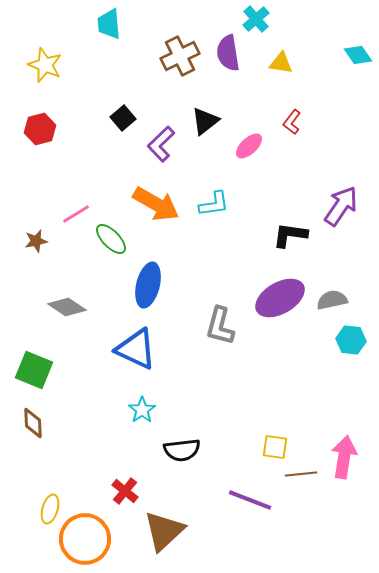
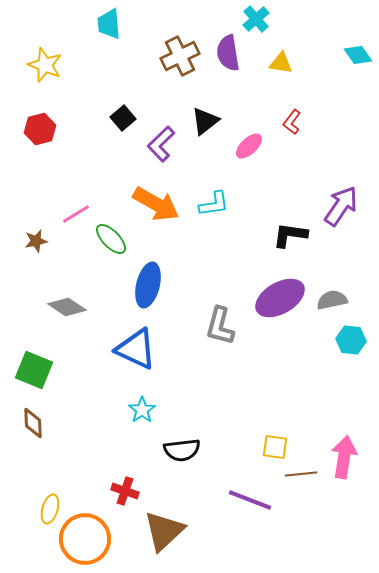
red cross: rotated 20 degrees counterclockwise
